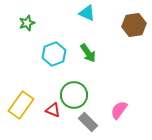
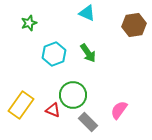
green star: moved 2 px right
green circle: moved 1 px left
